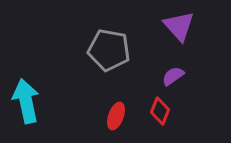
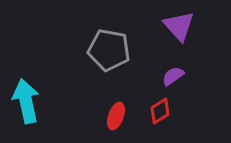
red diamond: rotated 36 degrees clockwise
